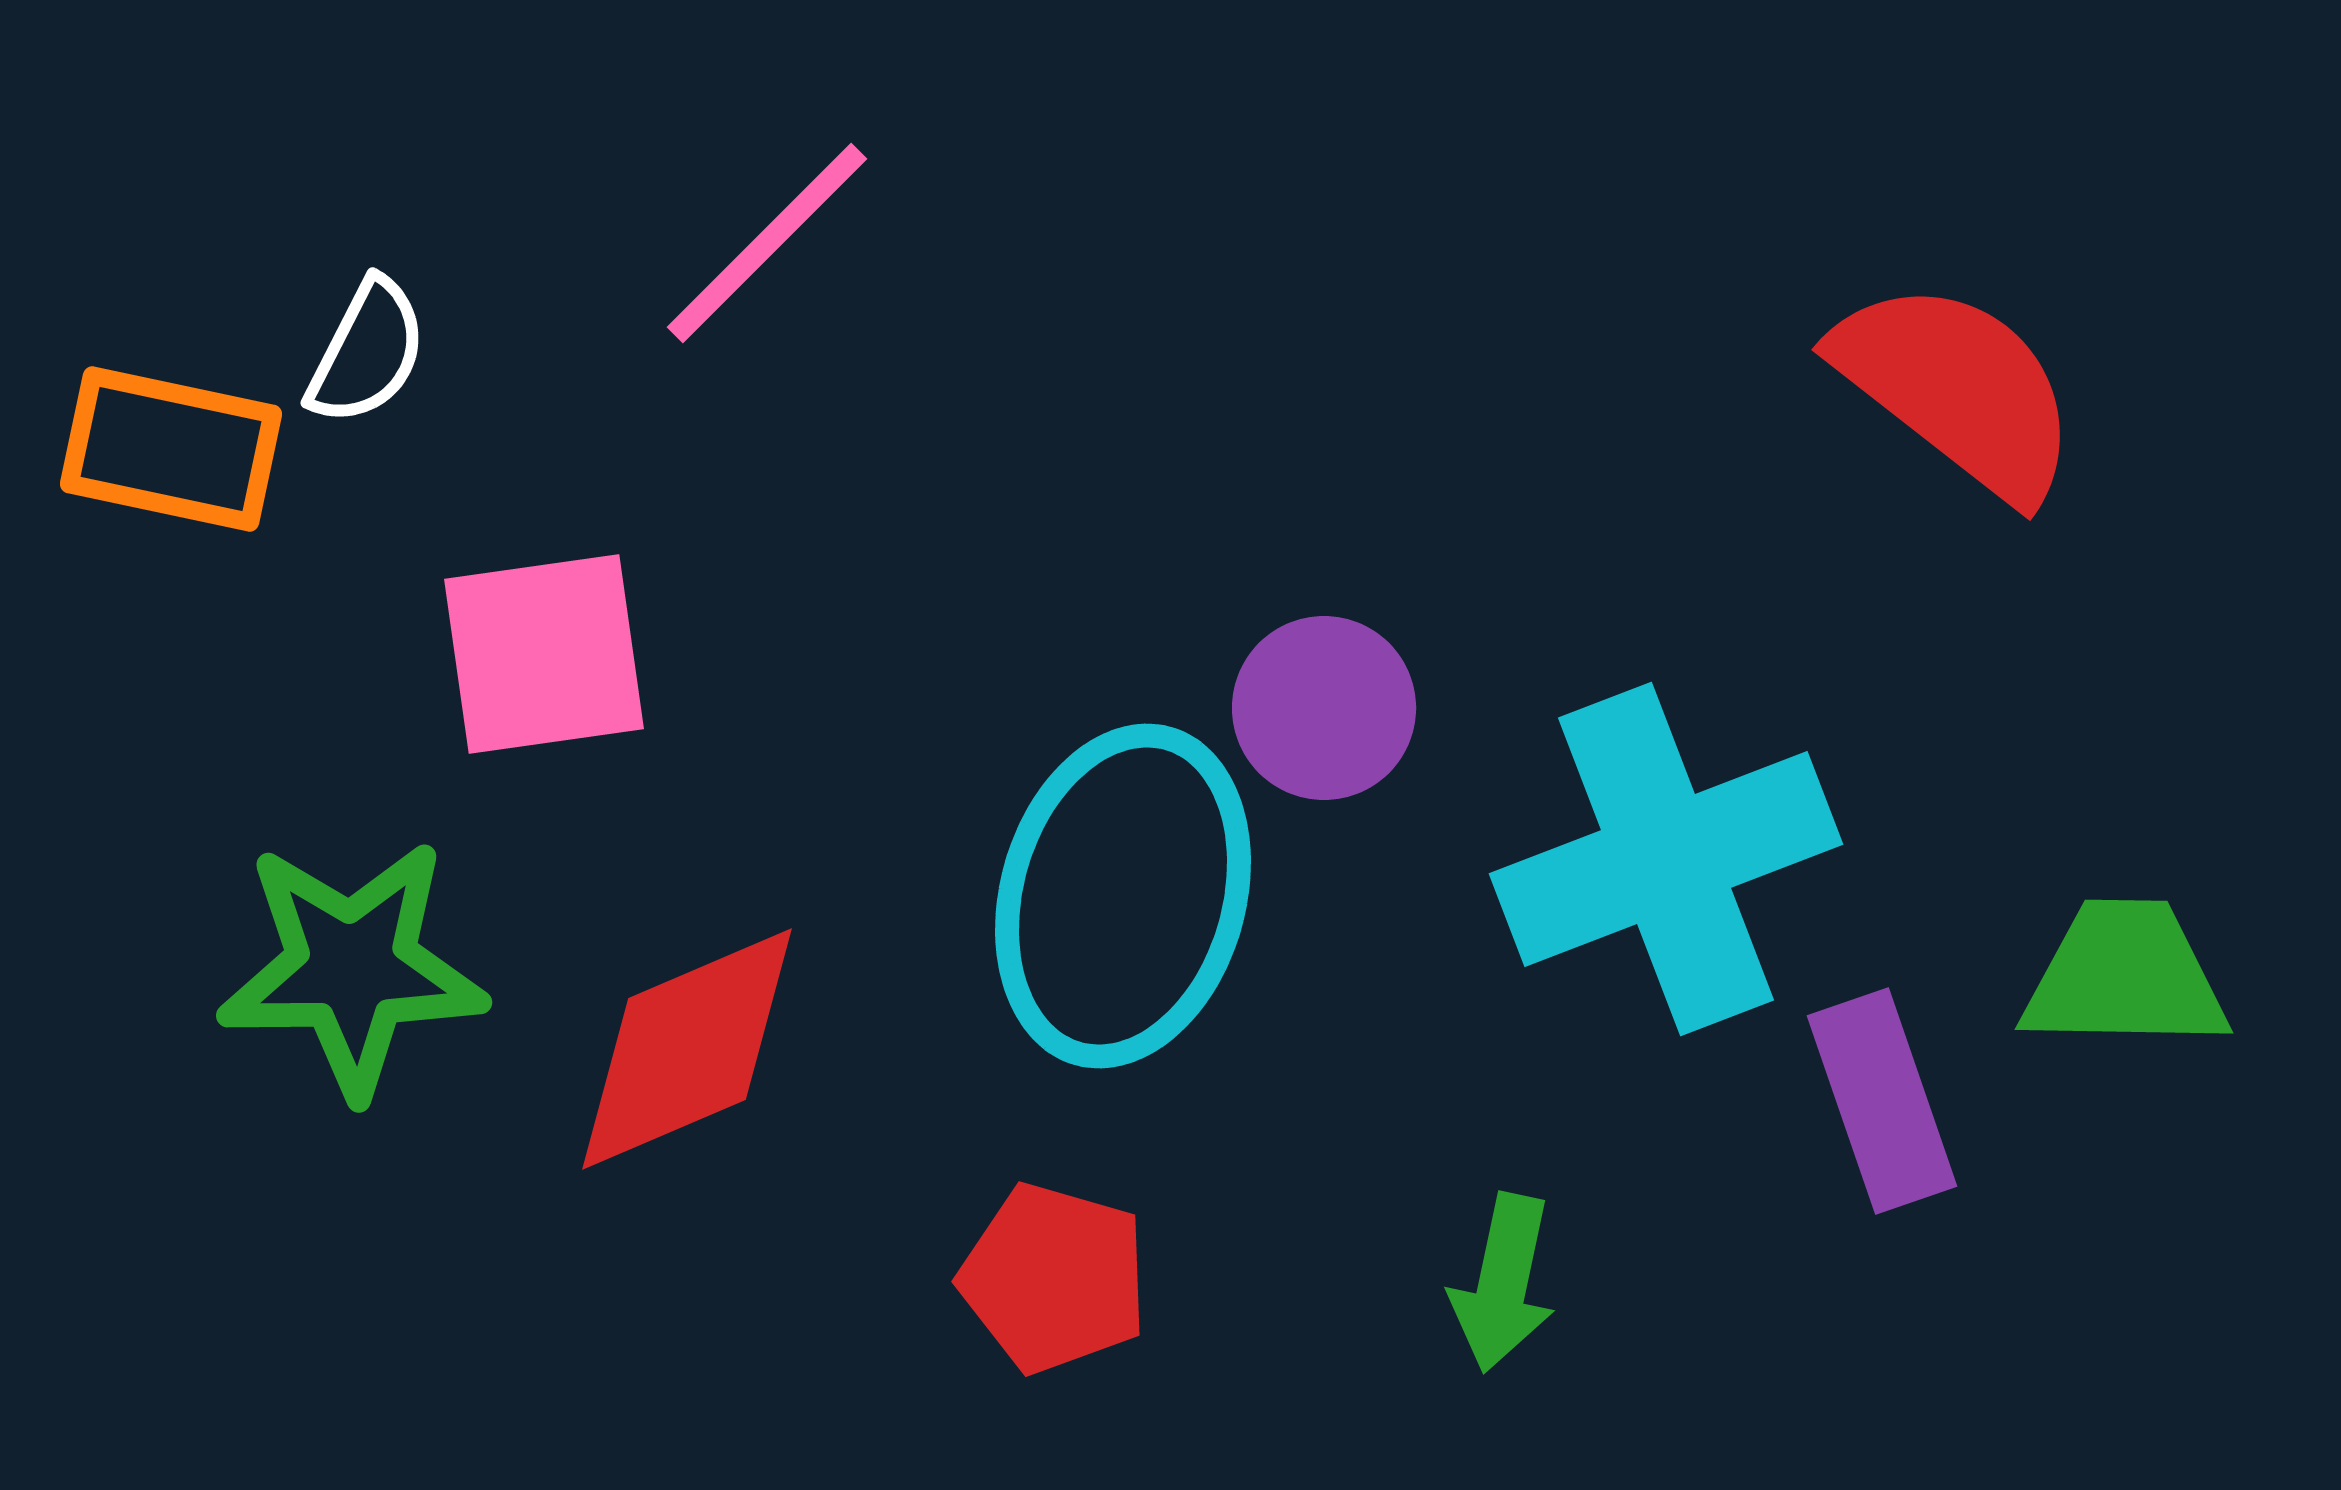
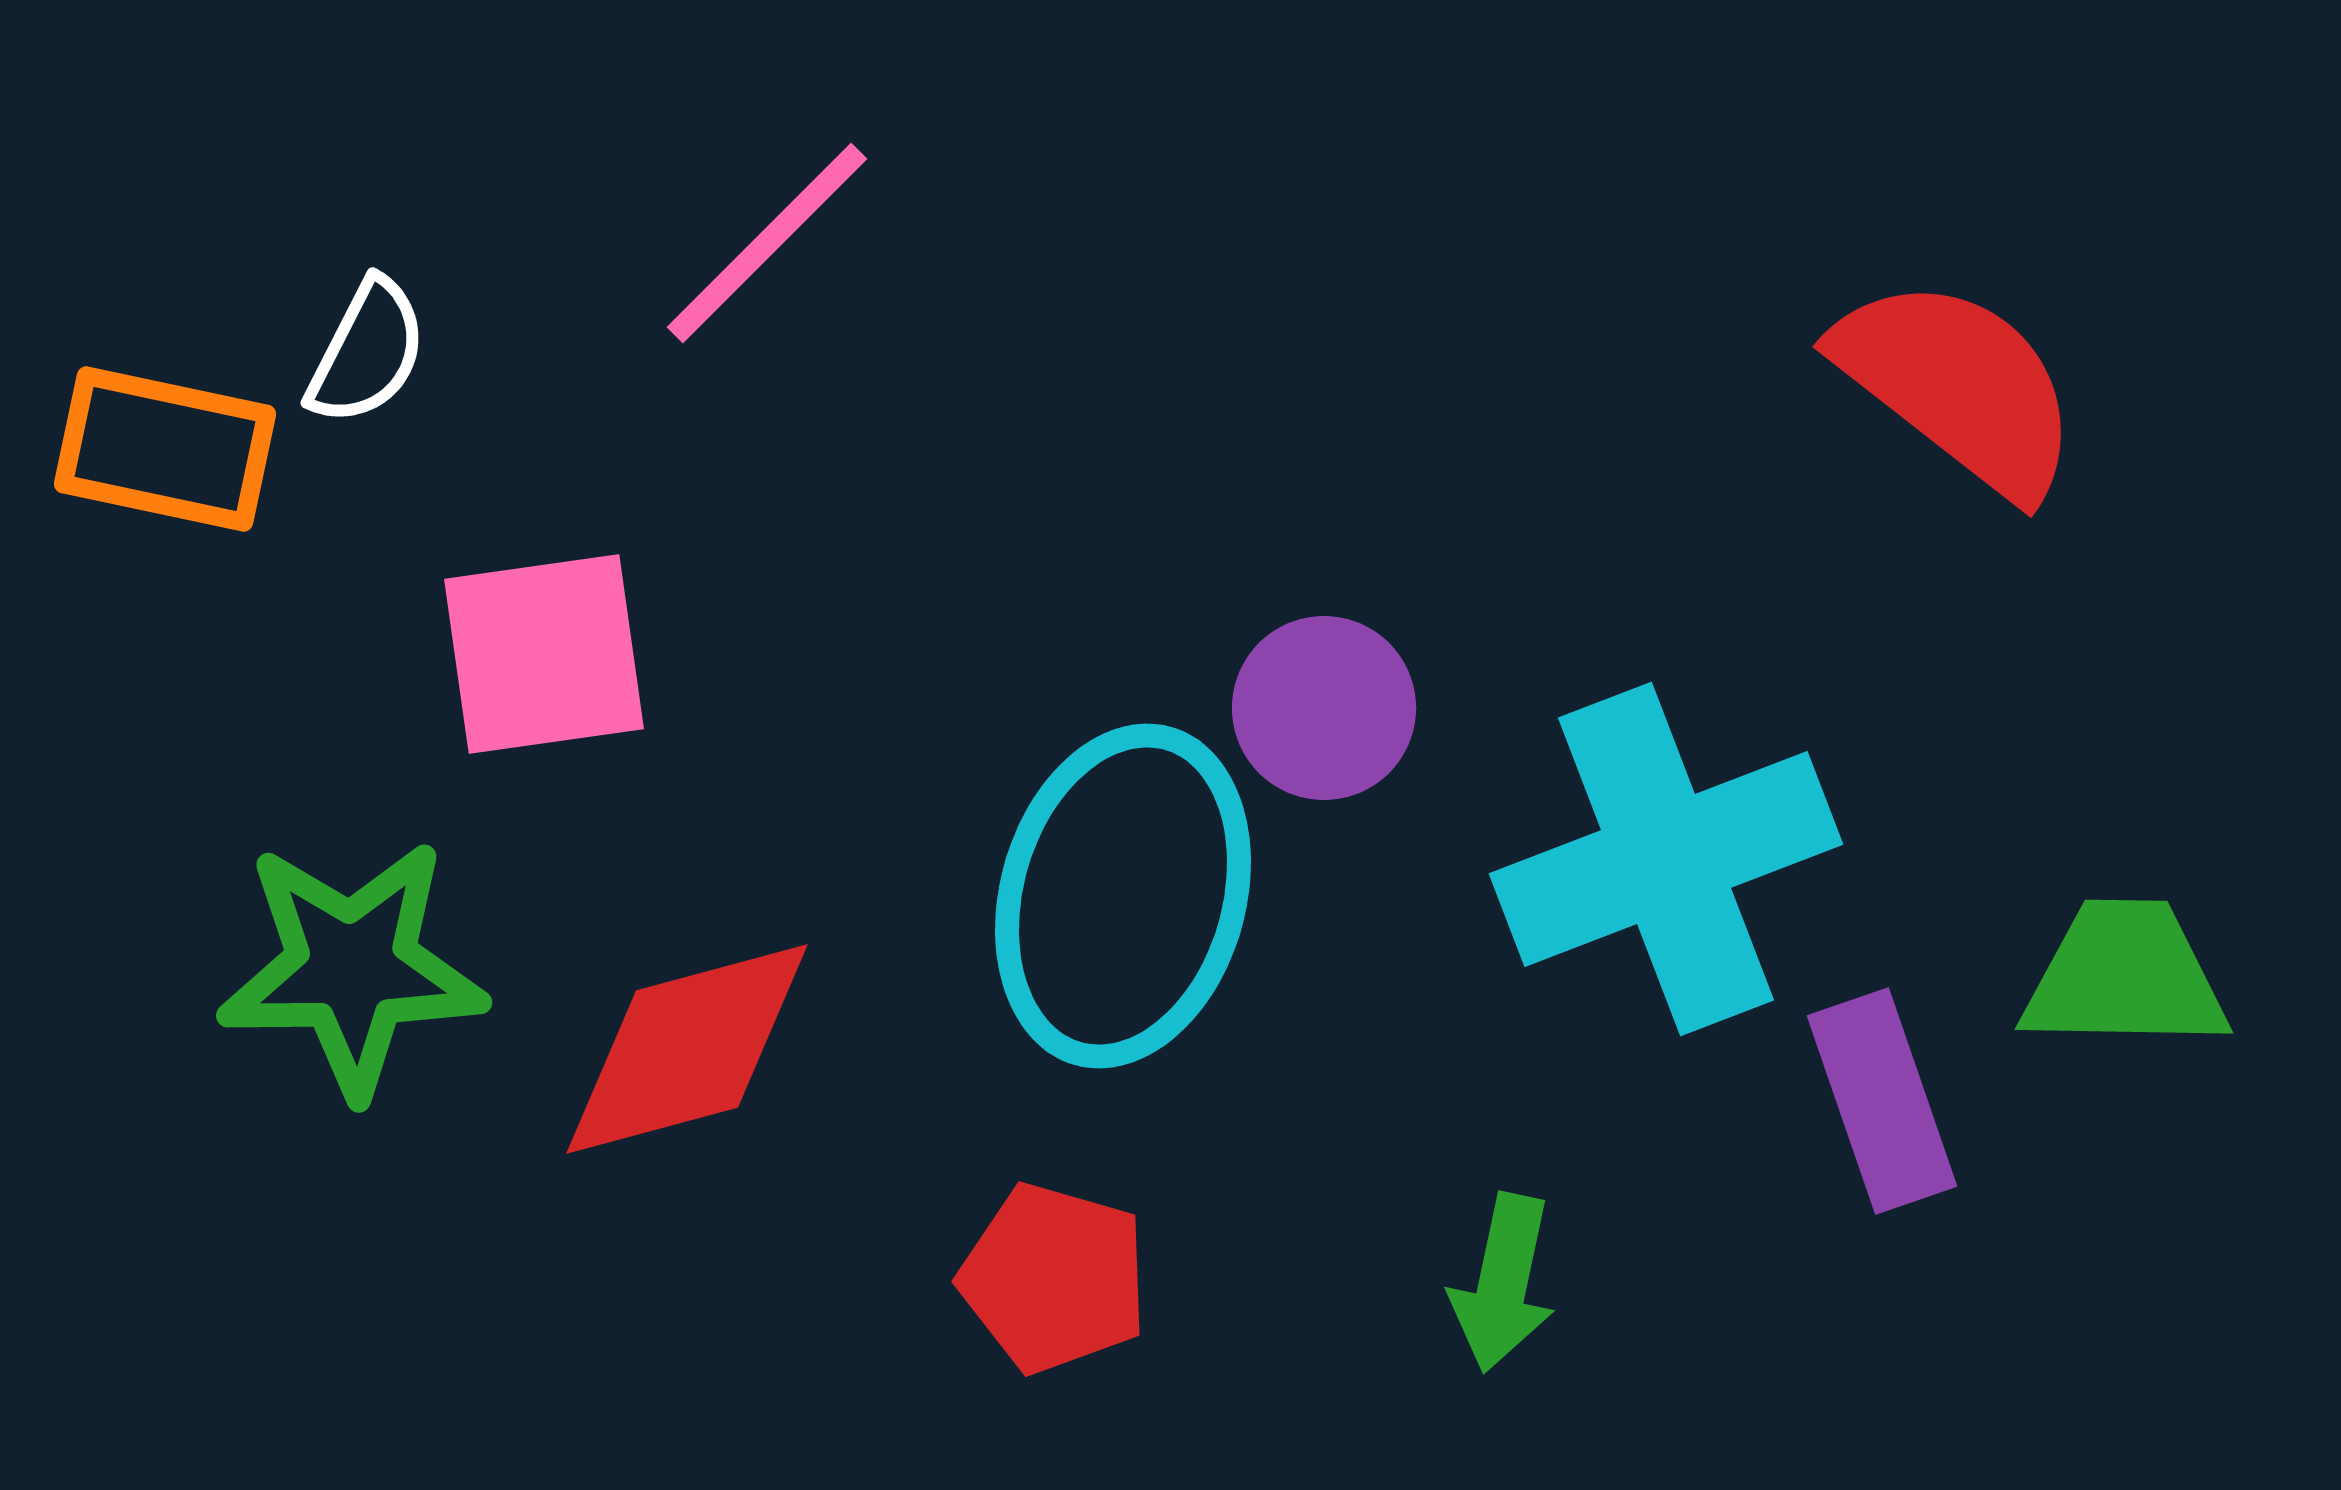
red semicircle: moved 1 px right, 3 px up
orange rectangle: moved 6 px left
red diamond: rotated 8 degrees clockwise
